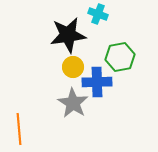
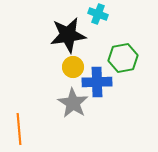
green hexagon: moved 3 px right, 1 px down
